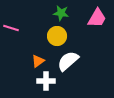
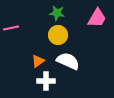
green star: moved 4 px left
pink line: rotated 28 degrees counterclockwise
yellow circle: moved 1 px right, 1 px up
white semicircle: rotated 65 degrees clockwise
